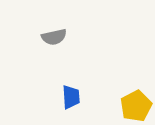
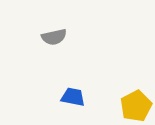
blue trapezoid: moved 2 px right; rotated 75 degrees counterclockwise
